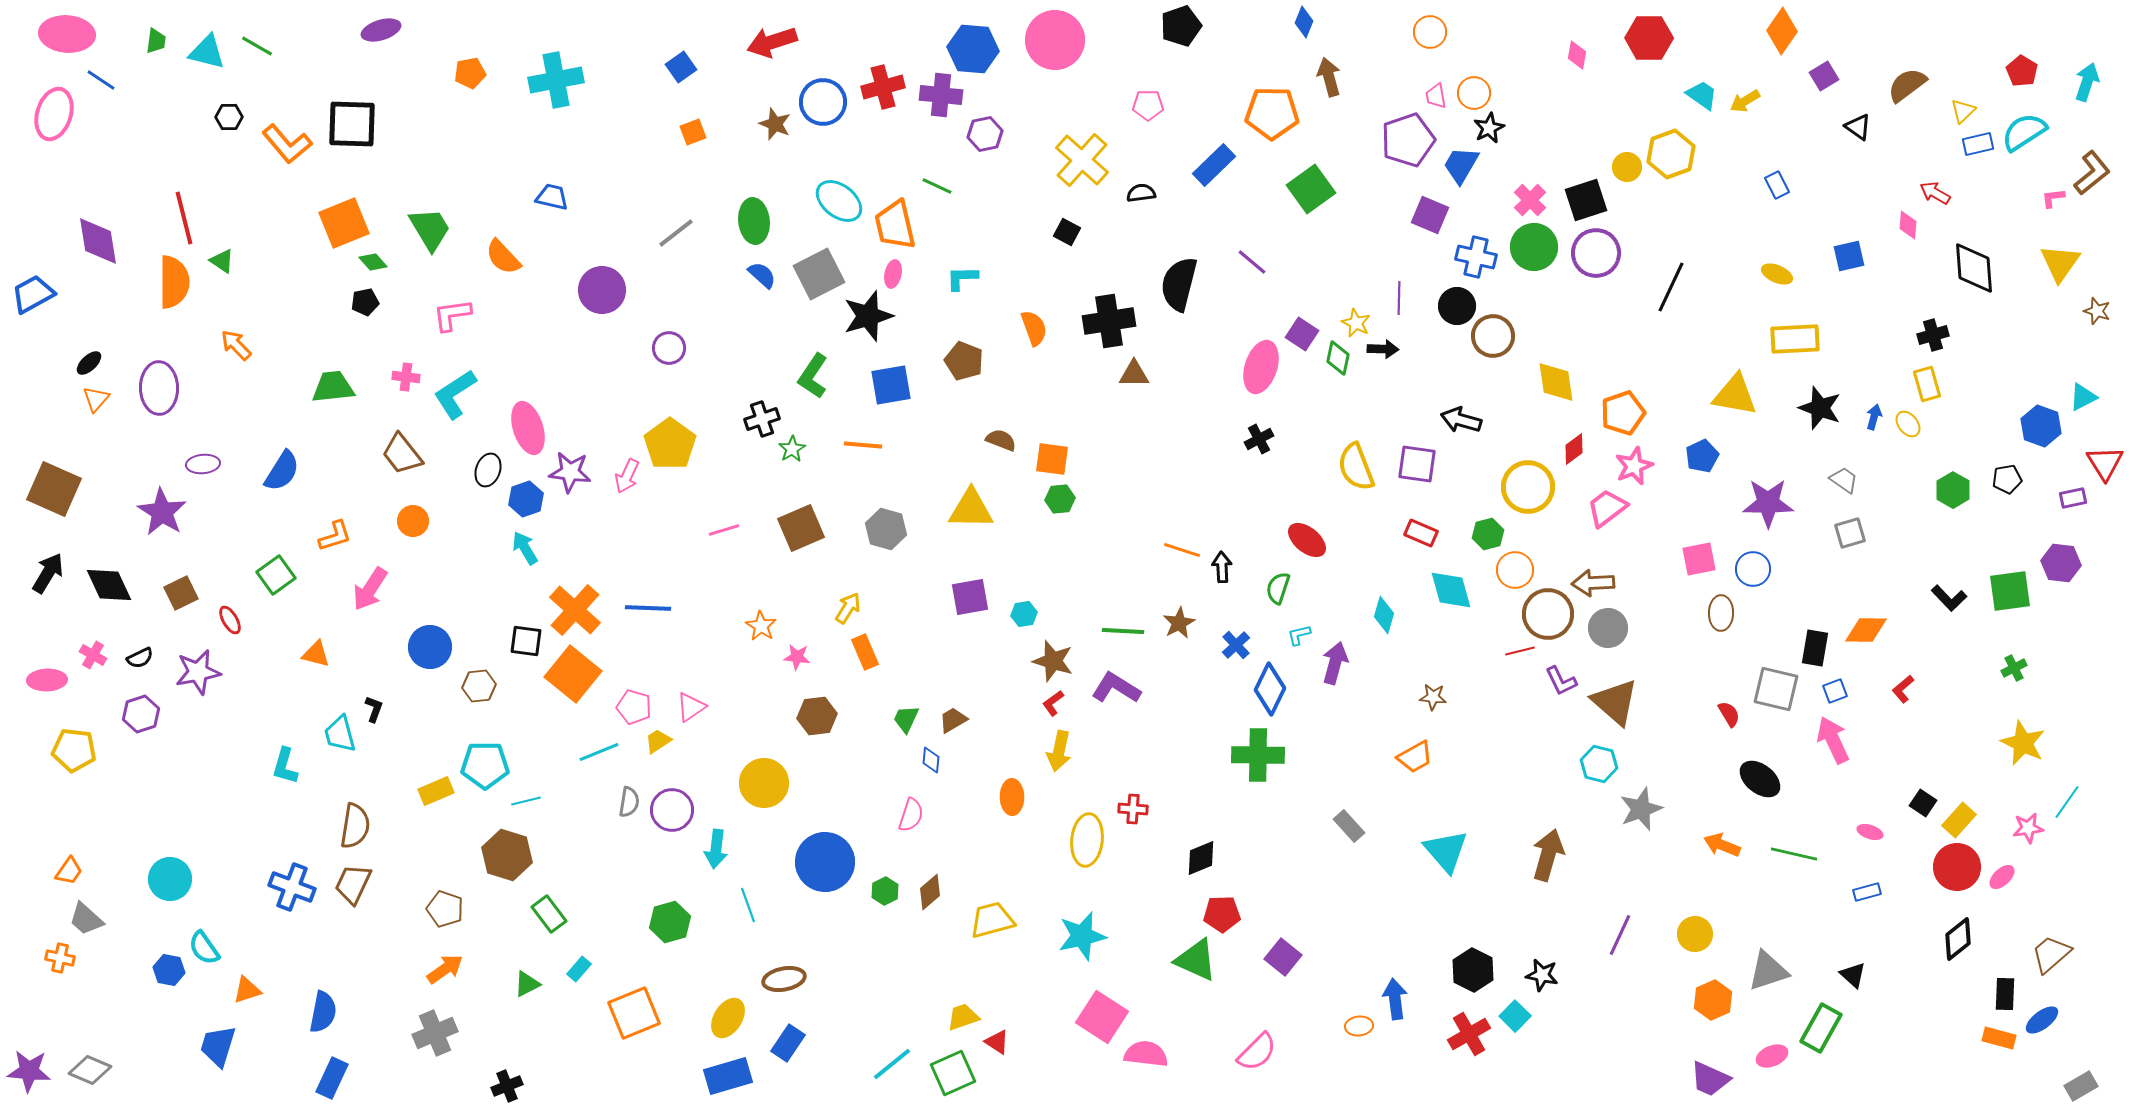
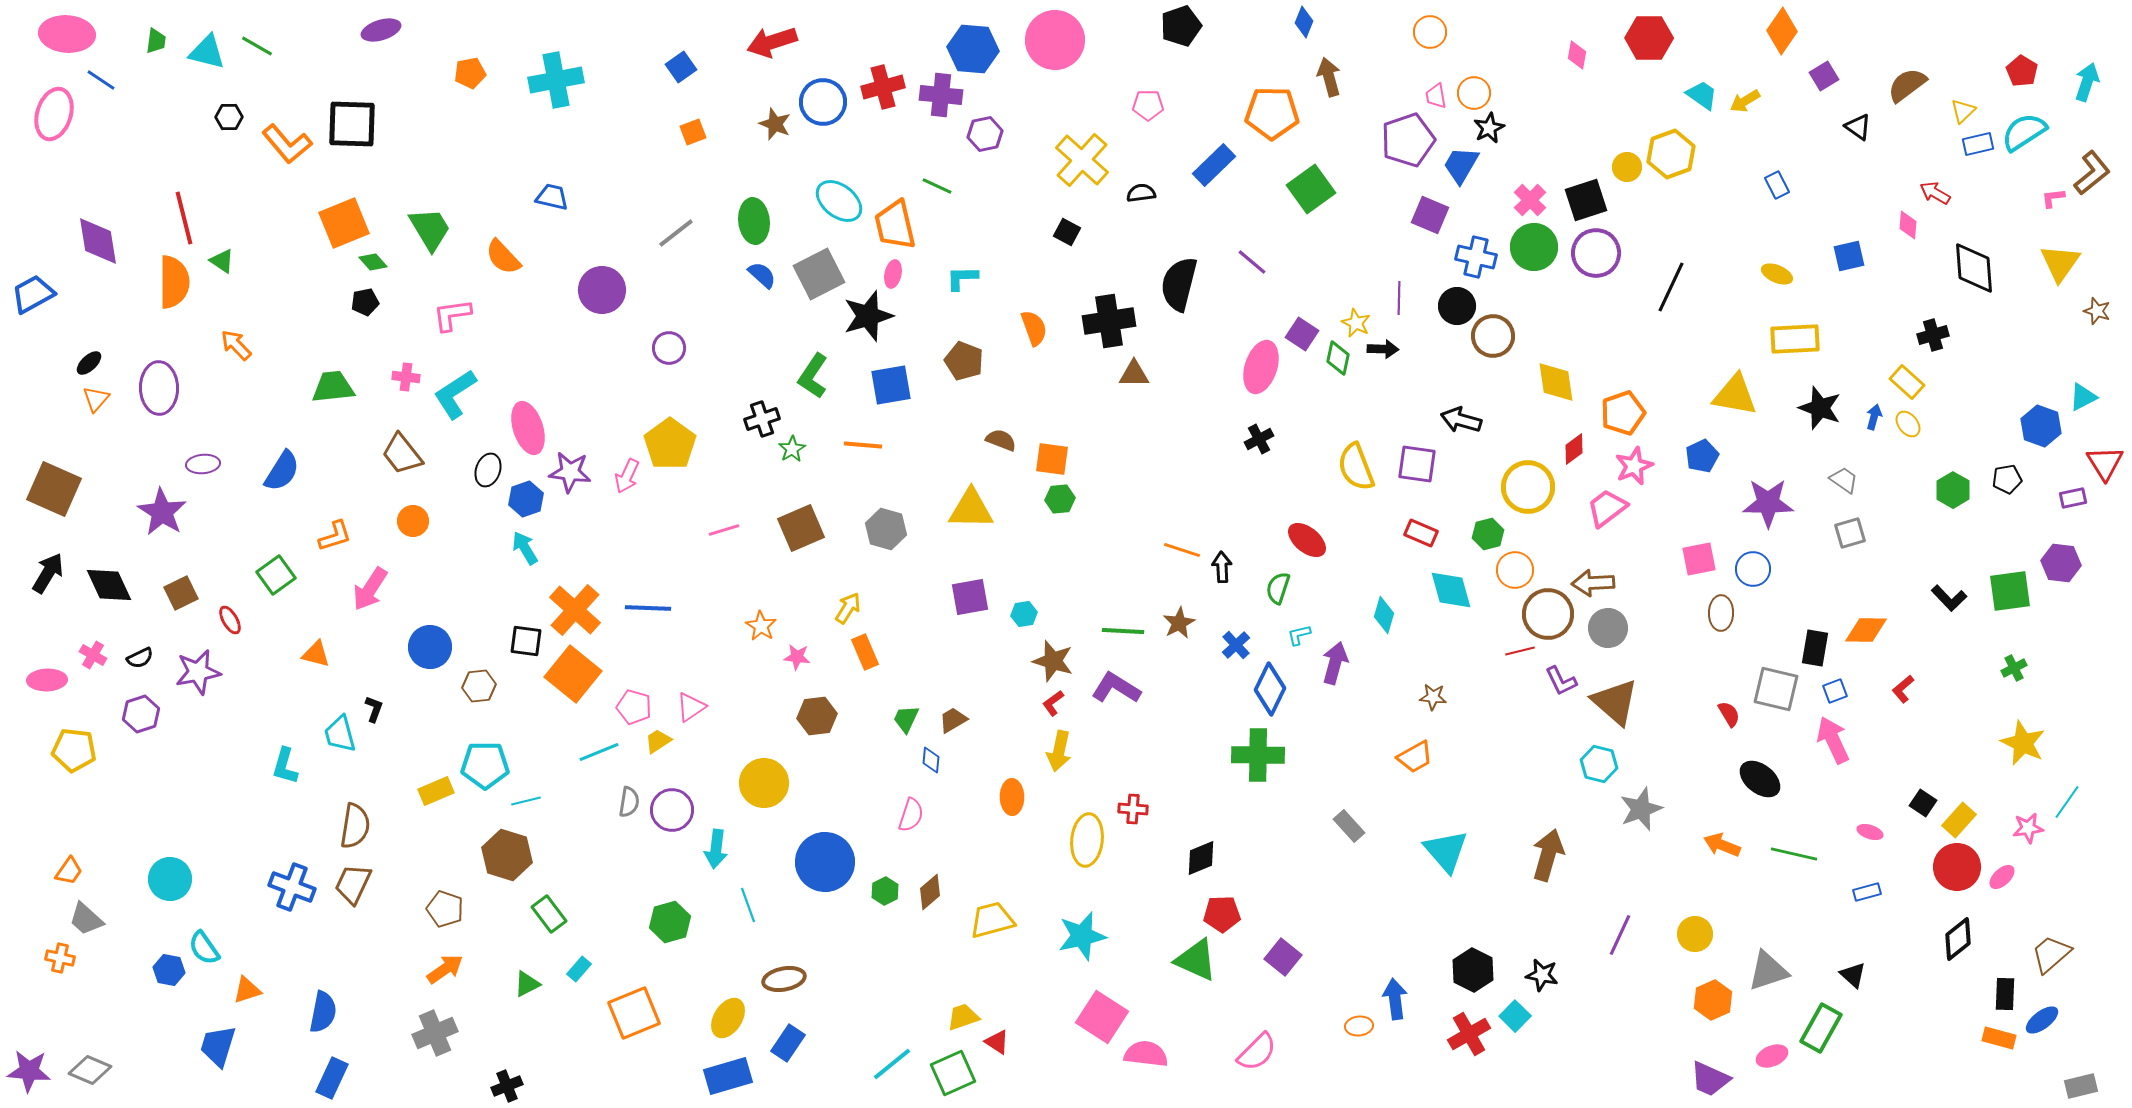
yellow rectangle at (1927, 384): moved 20 px left, 2 px up; rotated 32 degrees counterclockwise
gray rectangle at (2081, 1086): rotated 16 degrees clockwise
